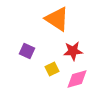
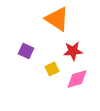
purple square: moved 1 px left
